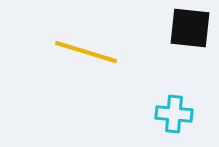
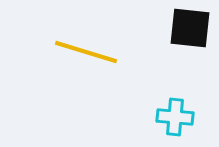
cyan cross: moved 1 px right, 3 px down
